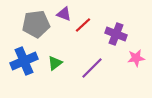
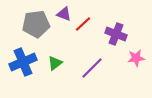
red line: moved 1 px up
blue cross: moved 1 px left, 1 px down
